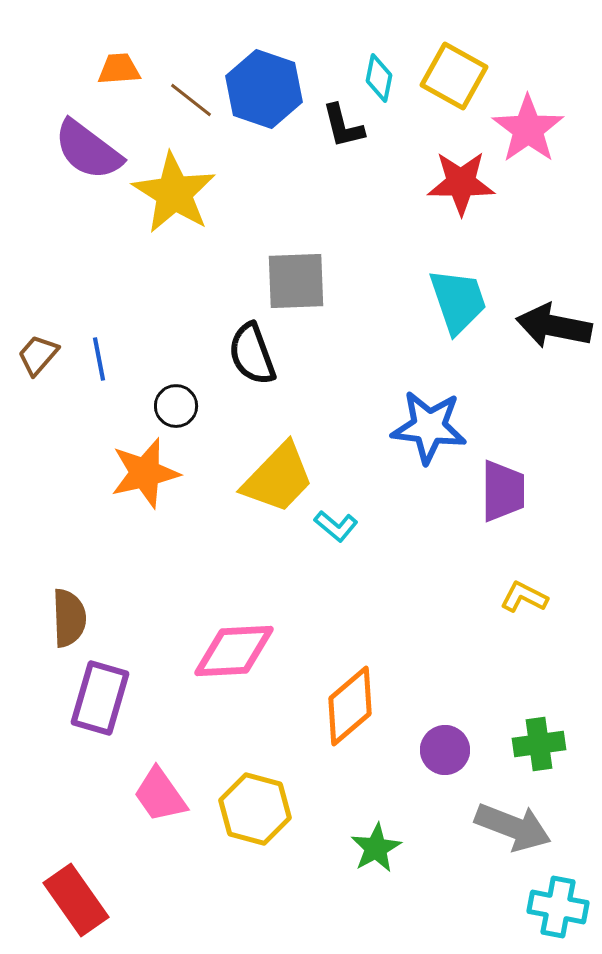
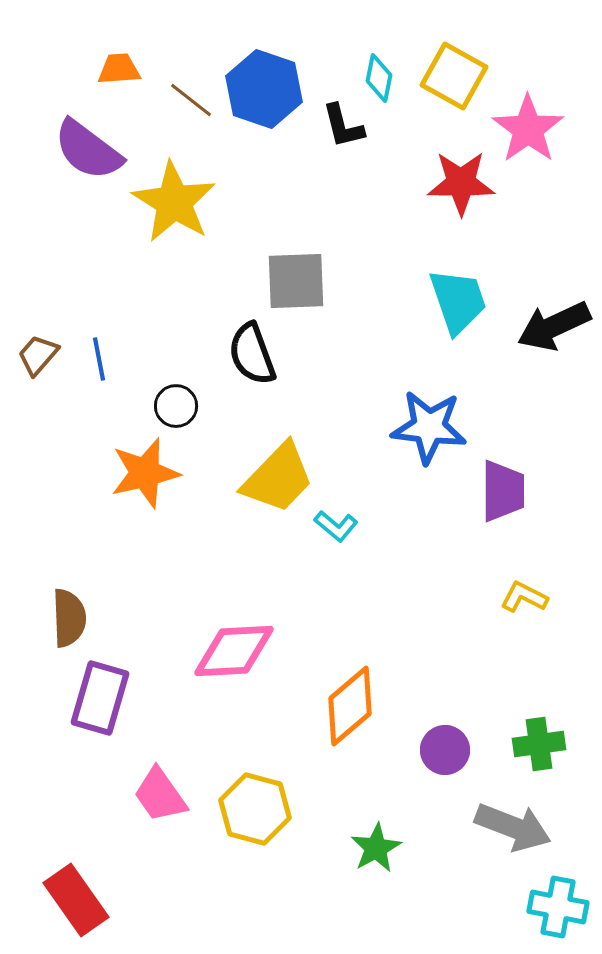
yellow star: moved 9 px down
black arrow: rotated 36 degrees counterclockwise
